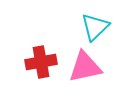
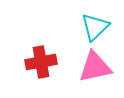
pink triangle: moved 10 px right
